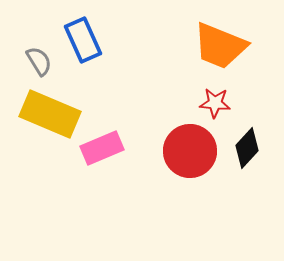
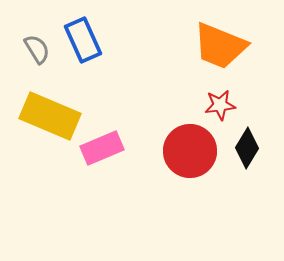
gray semicircle: moved 2 px left, 12 px up
red star: moved 5 px right, 2 px down; rotated 12 degrees counterclockwise
yellow rectangle: moved 2 px down
black diamond: rotated 12 degrees counterclockwise
